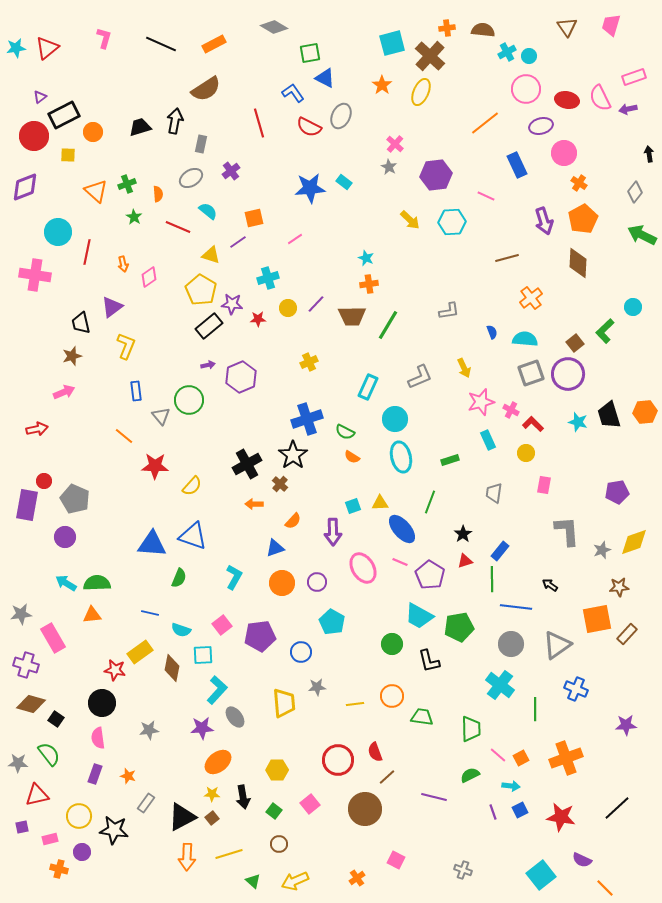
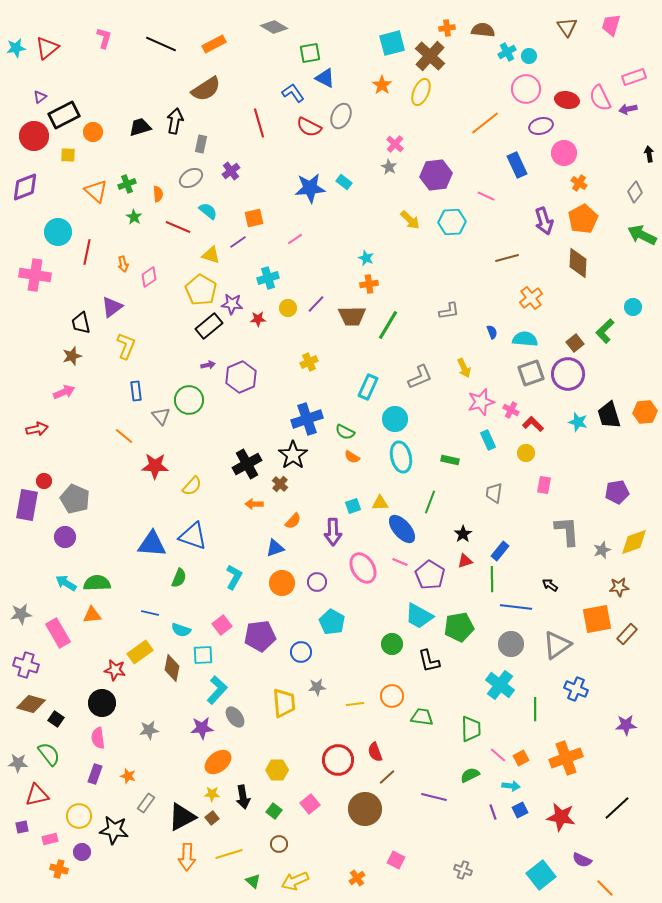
green rectangle at (450, 460): rotated 30 degrees clockwise
pink rectangle at (53, 638): moved 5 px right, 5 px up
